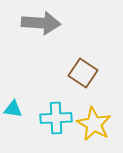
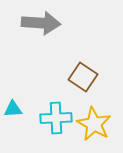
brown square: moved 4 px down
cyan triangle: rotated 12 degrees counterclockwise
